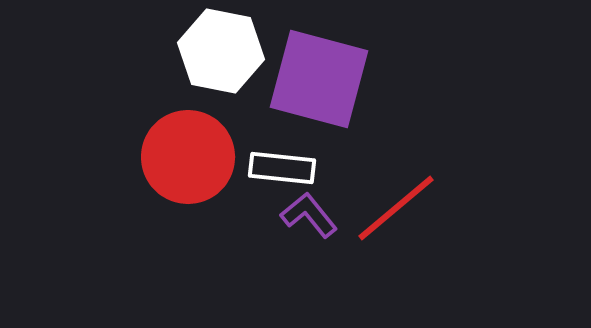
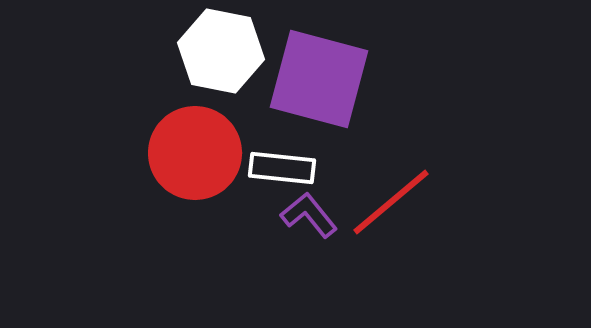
red circle: moved 7 px right, 4 px up
red line: moved 5 px left, 6 px up
